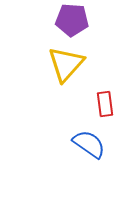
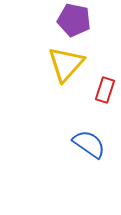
purple pentagon: moved 2 px right; rotated 8 degrees clockwise
red rectangle: moved 14 px up; rotated 25 degrees clockwise
